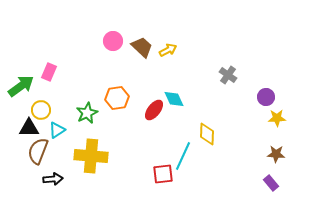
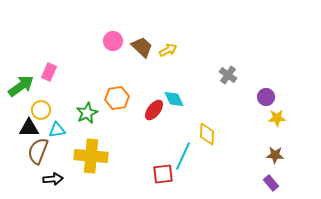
cyan triangle: rotated 24 degrees clockwise
brown star: moved 1 px left, 1 px down
